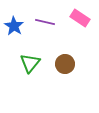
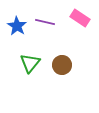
blue star: moved 3 px right
brown circle: moved 3 px left, 1 px down
